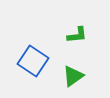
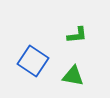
green triangle: rotated 45 degrees clockwise
